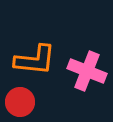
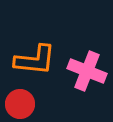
red circle: moved 2 px down
